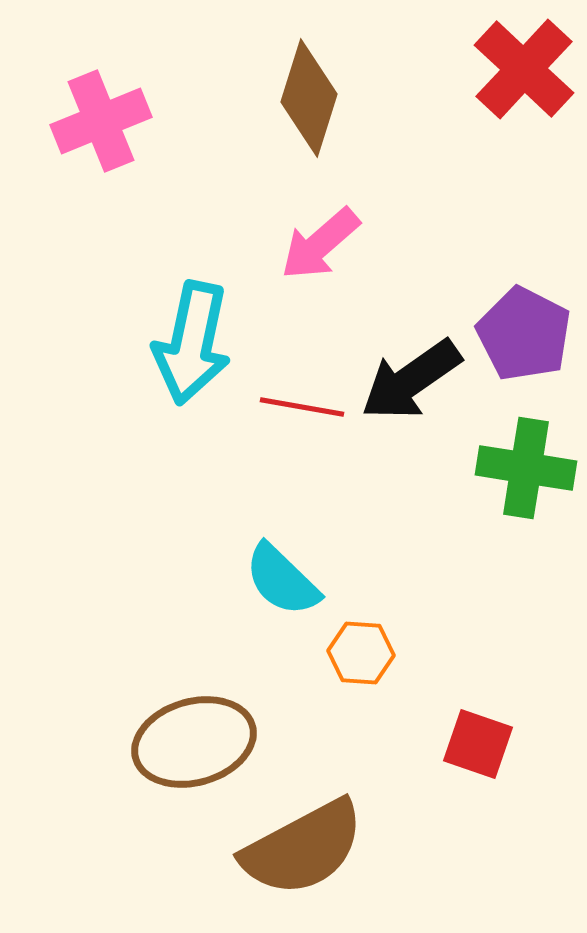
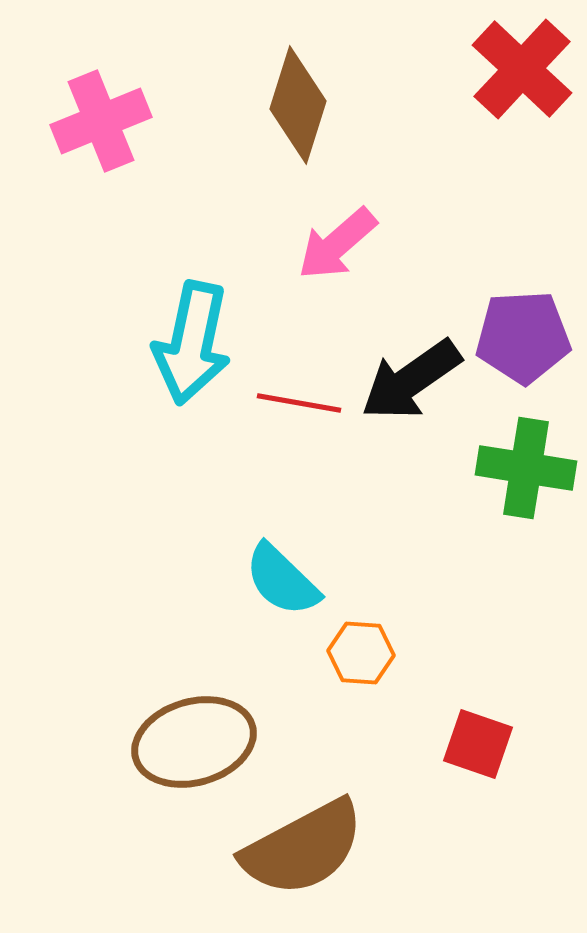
red cross: moved 2 px left
brown diamond: moved 11 px left, 7 px down
pink arrow: moved 17 px right
purple pentagon: moved 1 px left, 3 px down; rotated 30 degrees counterclockwise
red line: moved 3 px left, 4 px up
